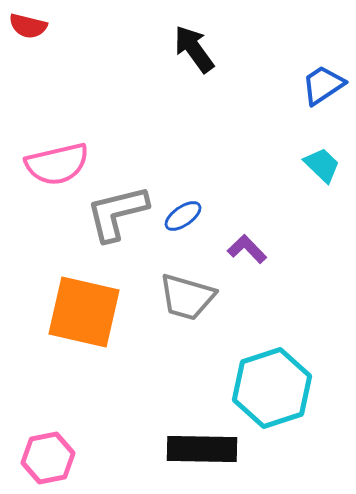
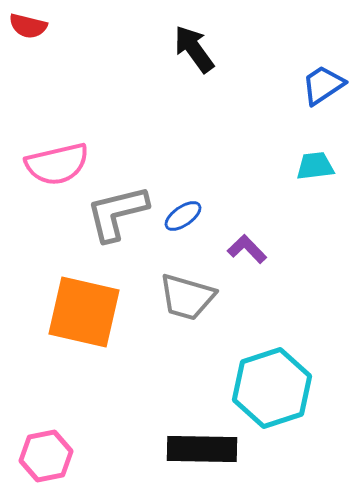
cyan trapezoid: moved 7 px left, 1 px down; rotated 51 degrees counterclockwise
pink hexagon: moved 2 px left, 2 px up
